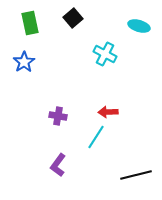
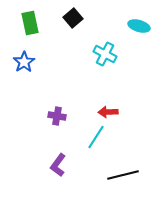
purple cross: moved 1 px left
black line: moved 13 px left
